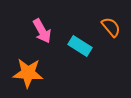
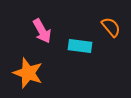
cyan rectangle: rotated 25 degrees counterclockwise
orange star: rotated 16 degrees clockwise
